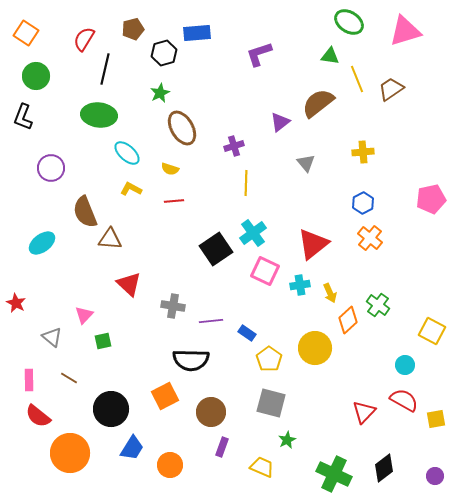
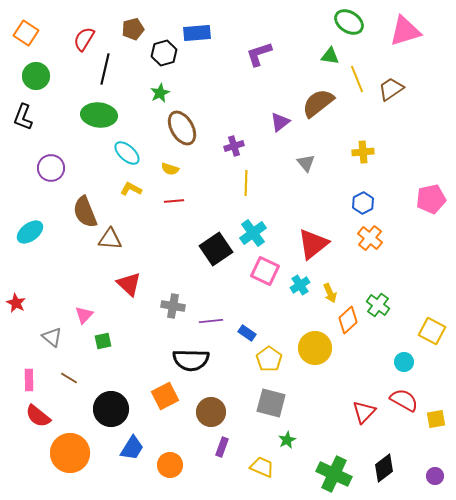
cyan ellipse at (42, 243): moved 12 px left, 11 px up
cyan cross at (300, 285): rotated 24 degrees counterclockwise
cyan circle at (405, 365): moved 1 px left, 3 px up
